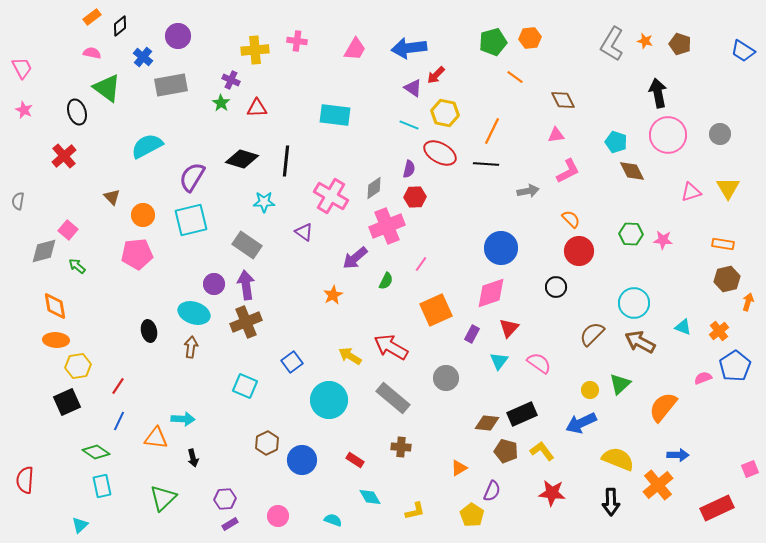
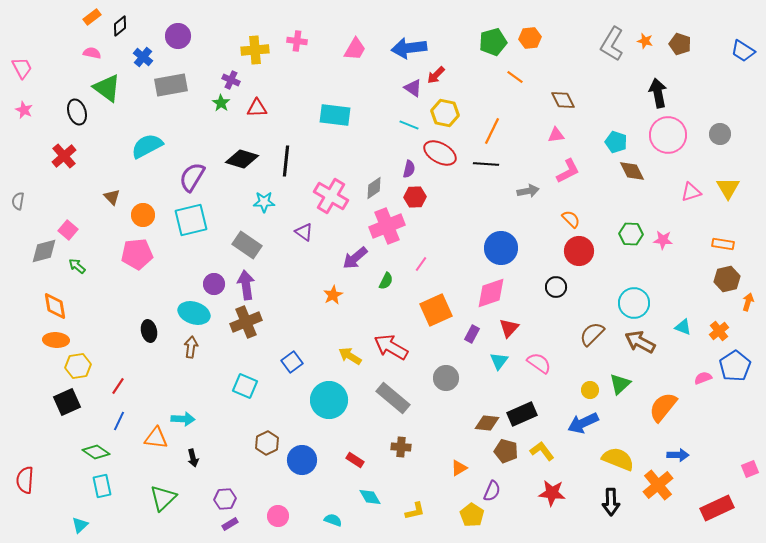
blue arrow at (581, 423): moved 2 px right
